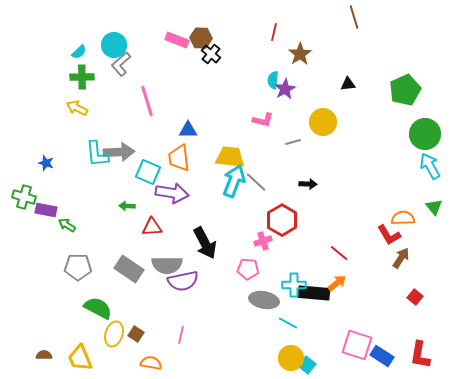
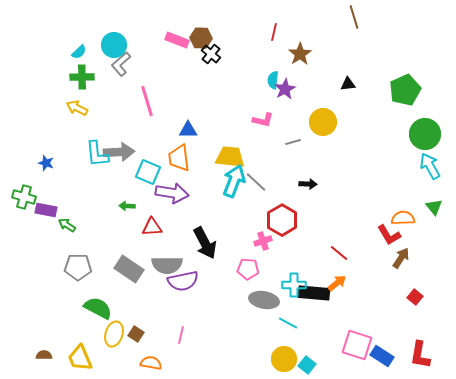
yellow circle at (291, 358): moved 7 px left, 1 px down
